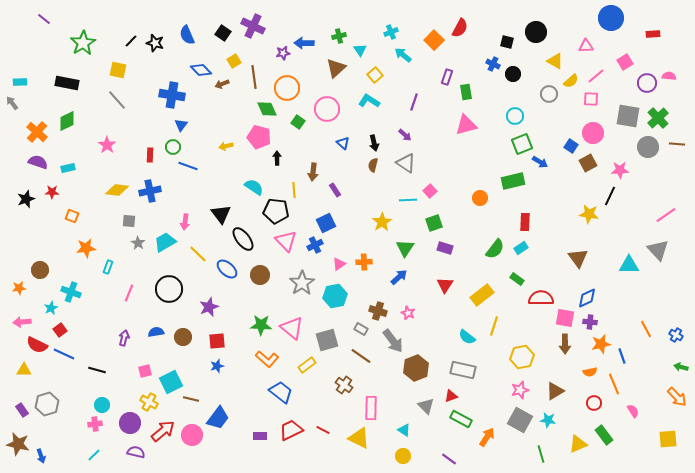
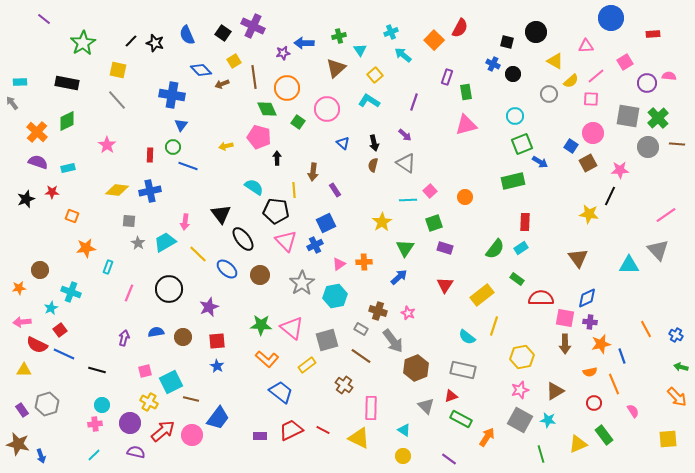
orange circle at (480, 198): moved 15 px left, 1 px up
blue star at (217, 366): rotated 24 degrees counterclockwise
